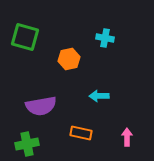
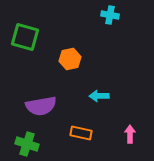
cyan cross: moved 5 px right, 23 px up
orange hexagon: moved 1 px right
pink arrow: moved 3 px right, 3 px up
green cross: rotated 30 degrees clockwise
